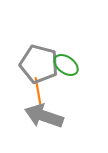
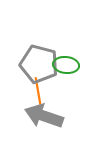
green ellipse: rotated 30 degrees counterclockwise
